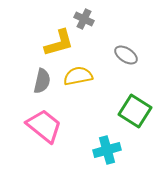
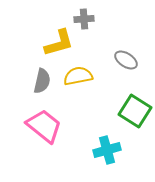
gray cross: rotated 30 degrees counterclockwise
gray ellipse: moved 5 px down
